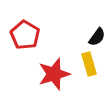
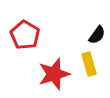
black semicircle: moved 2 px up
